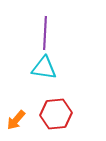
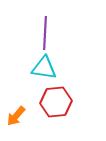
red hexagon: moved 12 px up
orange arrow: moved 4 px up
